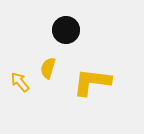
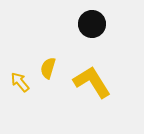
black circle: moved 26 px right, 6 px up
yellow L-shape: rotated 51 degrees clockwise
